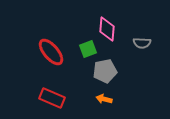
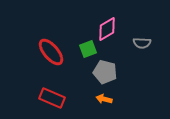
pink diamond: rotated 55 degrees clockwise
gray pentagon: moved 1 px down; rotated 25 degrees clockwise
